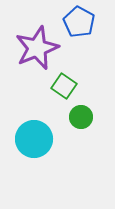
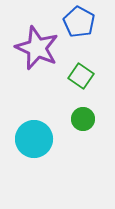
purple star: rotated 27 degrees counterclockwise
green square: moved 17 px right, 10 px up
green circle: moved 2 px right, 2 px down
